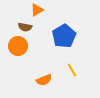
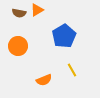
brown semicircle: moved 6 px left, 14 px up
